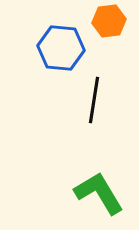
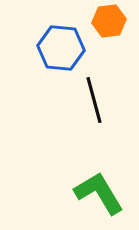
black line: rotated 24 degrees counterclockwise
